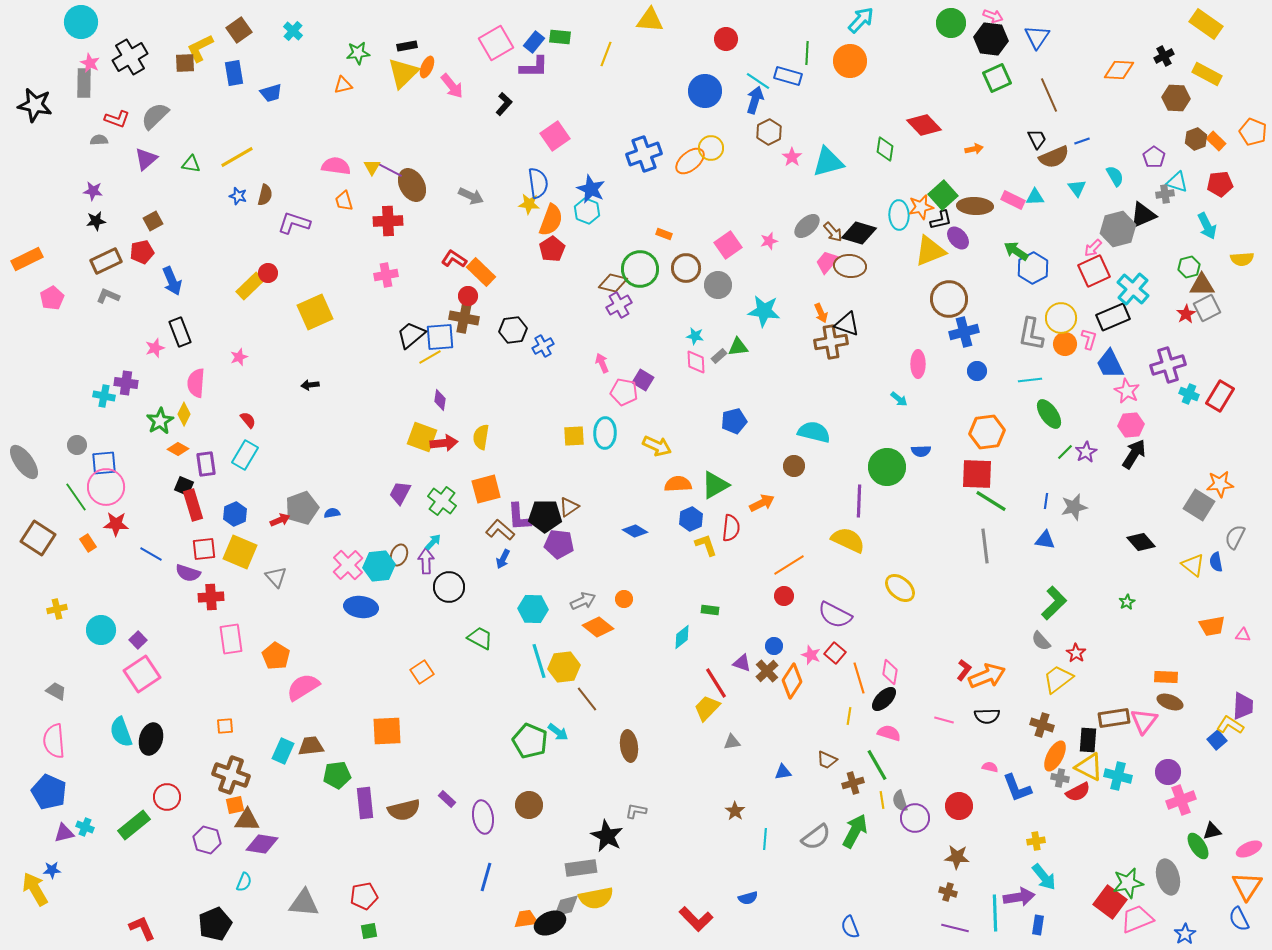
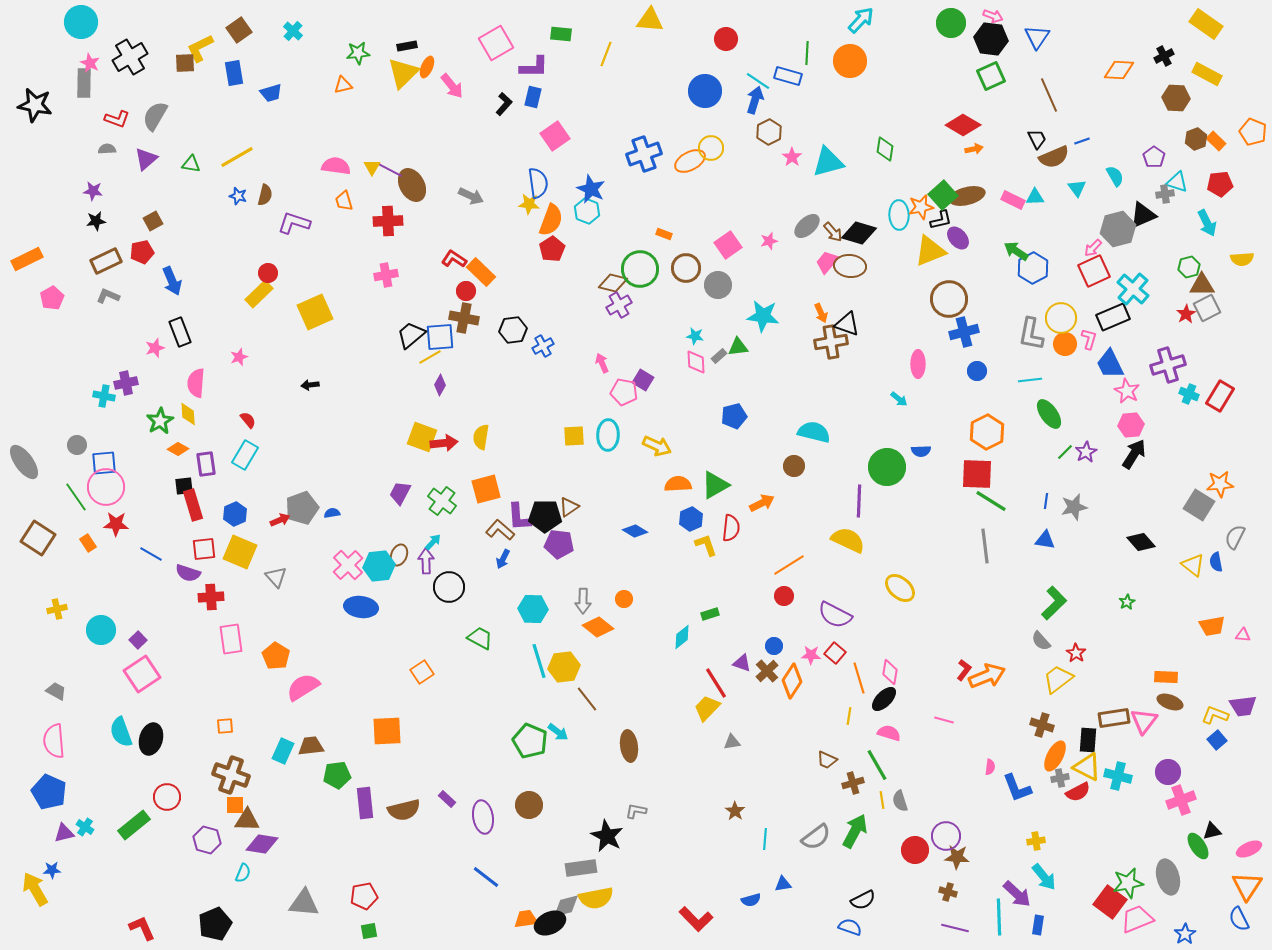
green rectangle at (560, 37): moved 1 px right, 3 px up
blue rectangle at (534, 42): moved 1 px left, 55 px down; rotated 25 degrees counterclockwise
green square at (997, 78): moved 6 px left, 2 px up
gray semicircle at (155, 116): rotated 16 degrees counterclockwise
red diamond at (924, 125): moved 39 px right; rotated 16 degrees counterclockwise
gray semicircle at (99, 140): moved 8 px right, 9 px down
orange ellipse at (690, 161): rotated 12 degrees clockwise
brown ellipse at (975, 206): moved 8 px left, 10 px up; rotated 16 degrees counterclockwise
cyan arrow at (1207, 226): moved 3 px up
yellow rectangle at (250, 286): moved 9 px right, 8 px down
red circle at (468, 296): moved 2 px left, 5 px up
cyan star at (764, 311): moved 1 px left, 5 px down
purple cross at (126, 383): rotated 20 degrees counterclockwise
purple diamond at (440, 400): moved 15 px up; rotated 20 degrees clockwise
yellow diamond at (184, 414): moved 4 px right; rotated 30 degrees counterclockwise
blue pentagon at (734, 421): moved 5 px up
orange hexagon at (987, 432): rotated 20 degrees counterclockwise
cyan ellipse at (605, 433): moved 3 px right, 2 px down
black square at (184, 486): rotated 30 degrees counterclockwise
gray arrow at (583, 601): rotated 115 degrees clockwise
green rectangle at (710, 610): moved 4 px down; rotated 24 degrees counterclockwise
pink star at (811, 655): rotated 18 degrees counterclockwise
purple trapezoid at (1243, 706): rotated 80 degrees clockwise
black semicircle at (987, 716): moved 124 px left, 184 px down; rotated 25 degrees counterclockwise
yellow L-shape at (1230, 725): moved 15 px left, 10 px up; rotated 12 degrees counterclockwise
pink semicircle at (990, 767): rotated 84 degrees clockwise
yellow triangle at (1089, 767): moved 2 px left
blue triangle at (783, 772): moved 112 px down
gray cross at (1060, 778): rotated 24 degrees counterclockwise
orange square at (235, 805): rotated 12 degrees clockwise
red circle at (959, 806): moved 44 px left, 44 px down
purple circle at (915, 818): moved 31 px right, 18 px down
cyan cross at (85, 827): rotated 12 degrees clockwise
blue line at (486, 877): rotated 68 degrees counterclockwise
cyan semicircle at (244, 882): moved 1 px left, 9 px up
purple arrow at (1019, 897): moved 2 px left, 3 px up; rotated 52 degrees clockwise
blue semicircle at (748, 898): moved 3 px right, 2 px down
cyan line at (995, 913): moved 4 px right, 4 px down
blue semicircle at (850, 927): rotated 130 degrees clockwise
